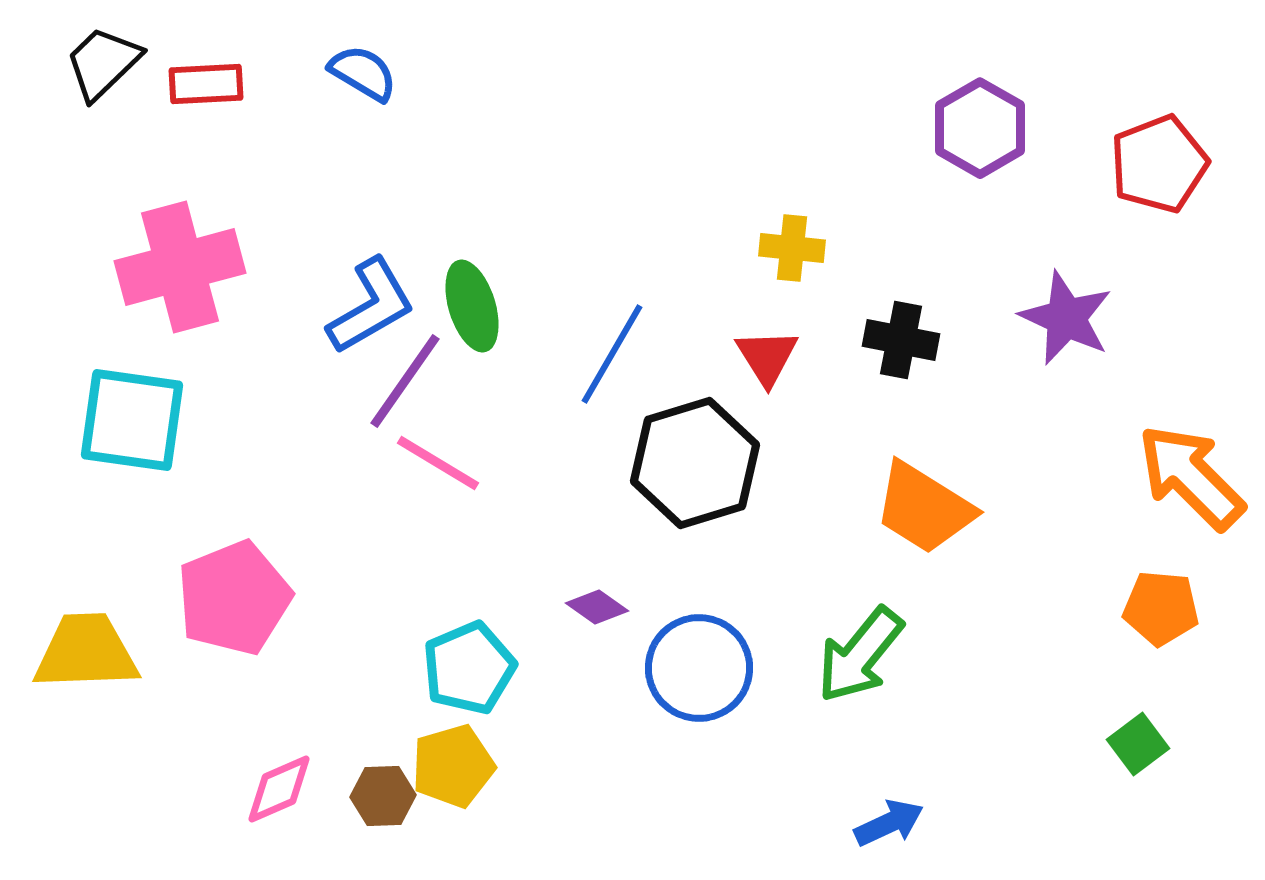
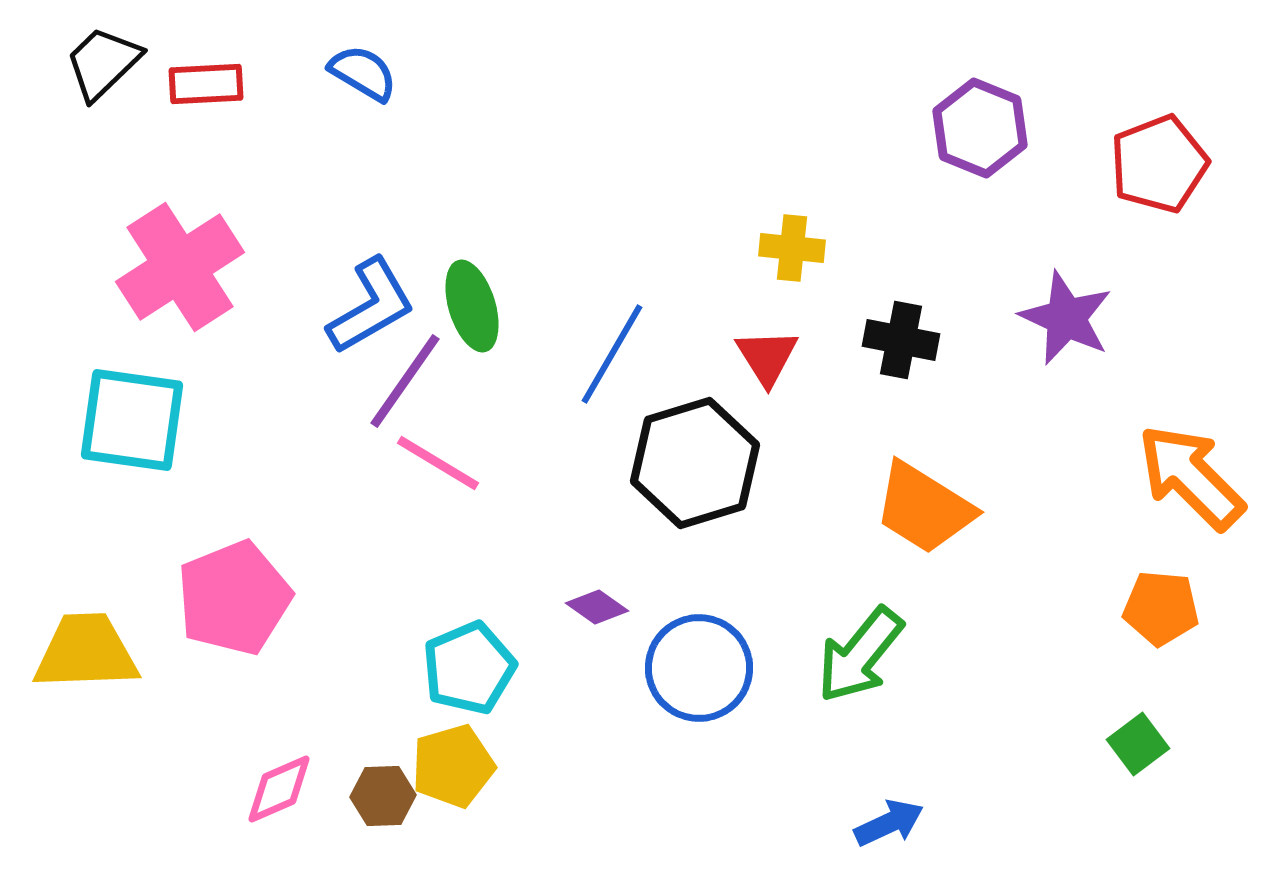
purple hexagon: rotated 8 degrees counterclockwise
pink cross: rotated 18 degrees counterclockwise
